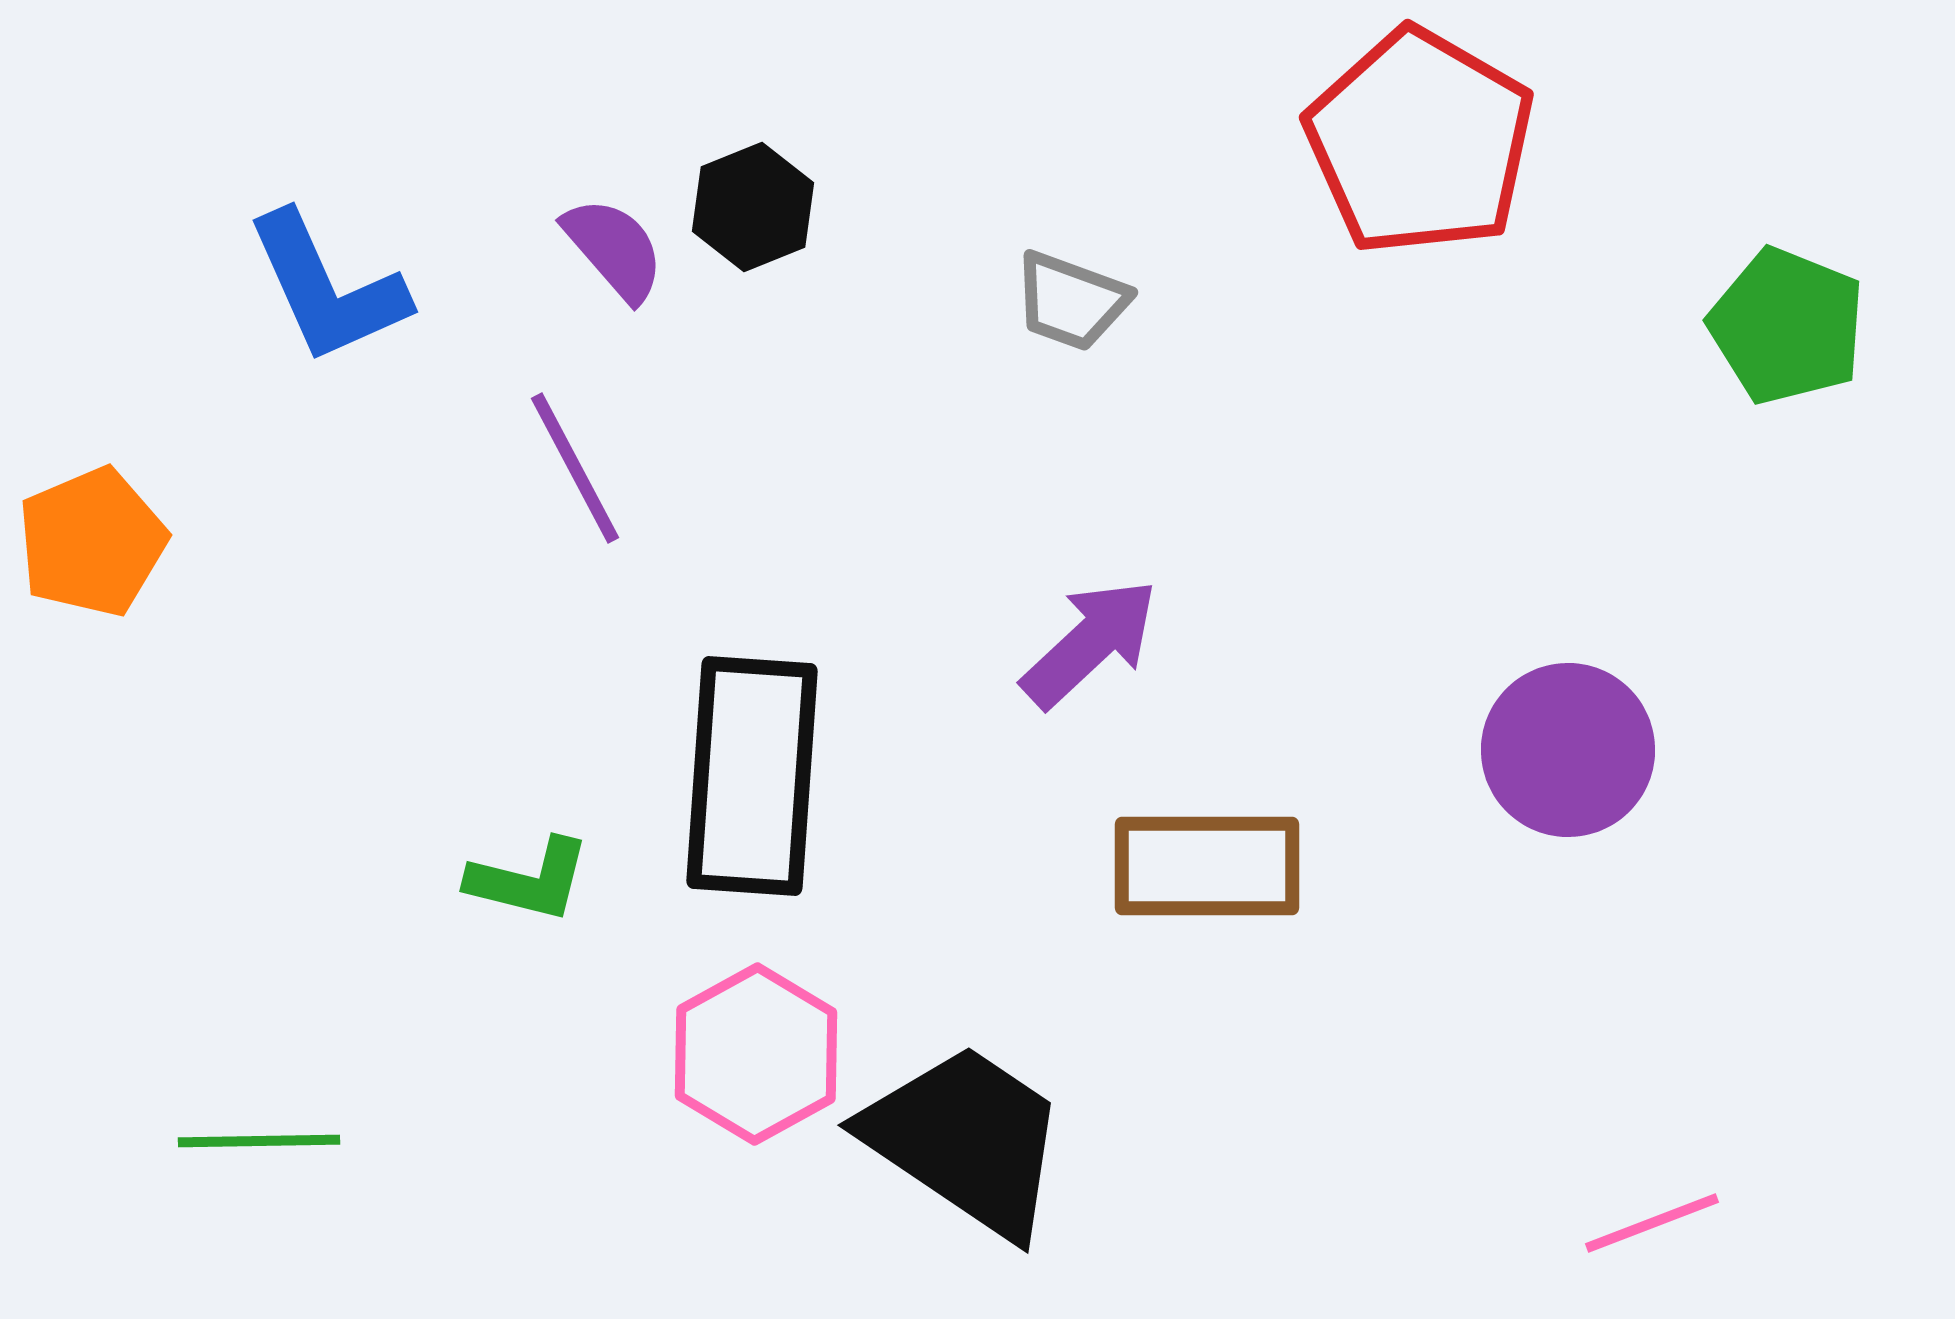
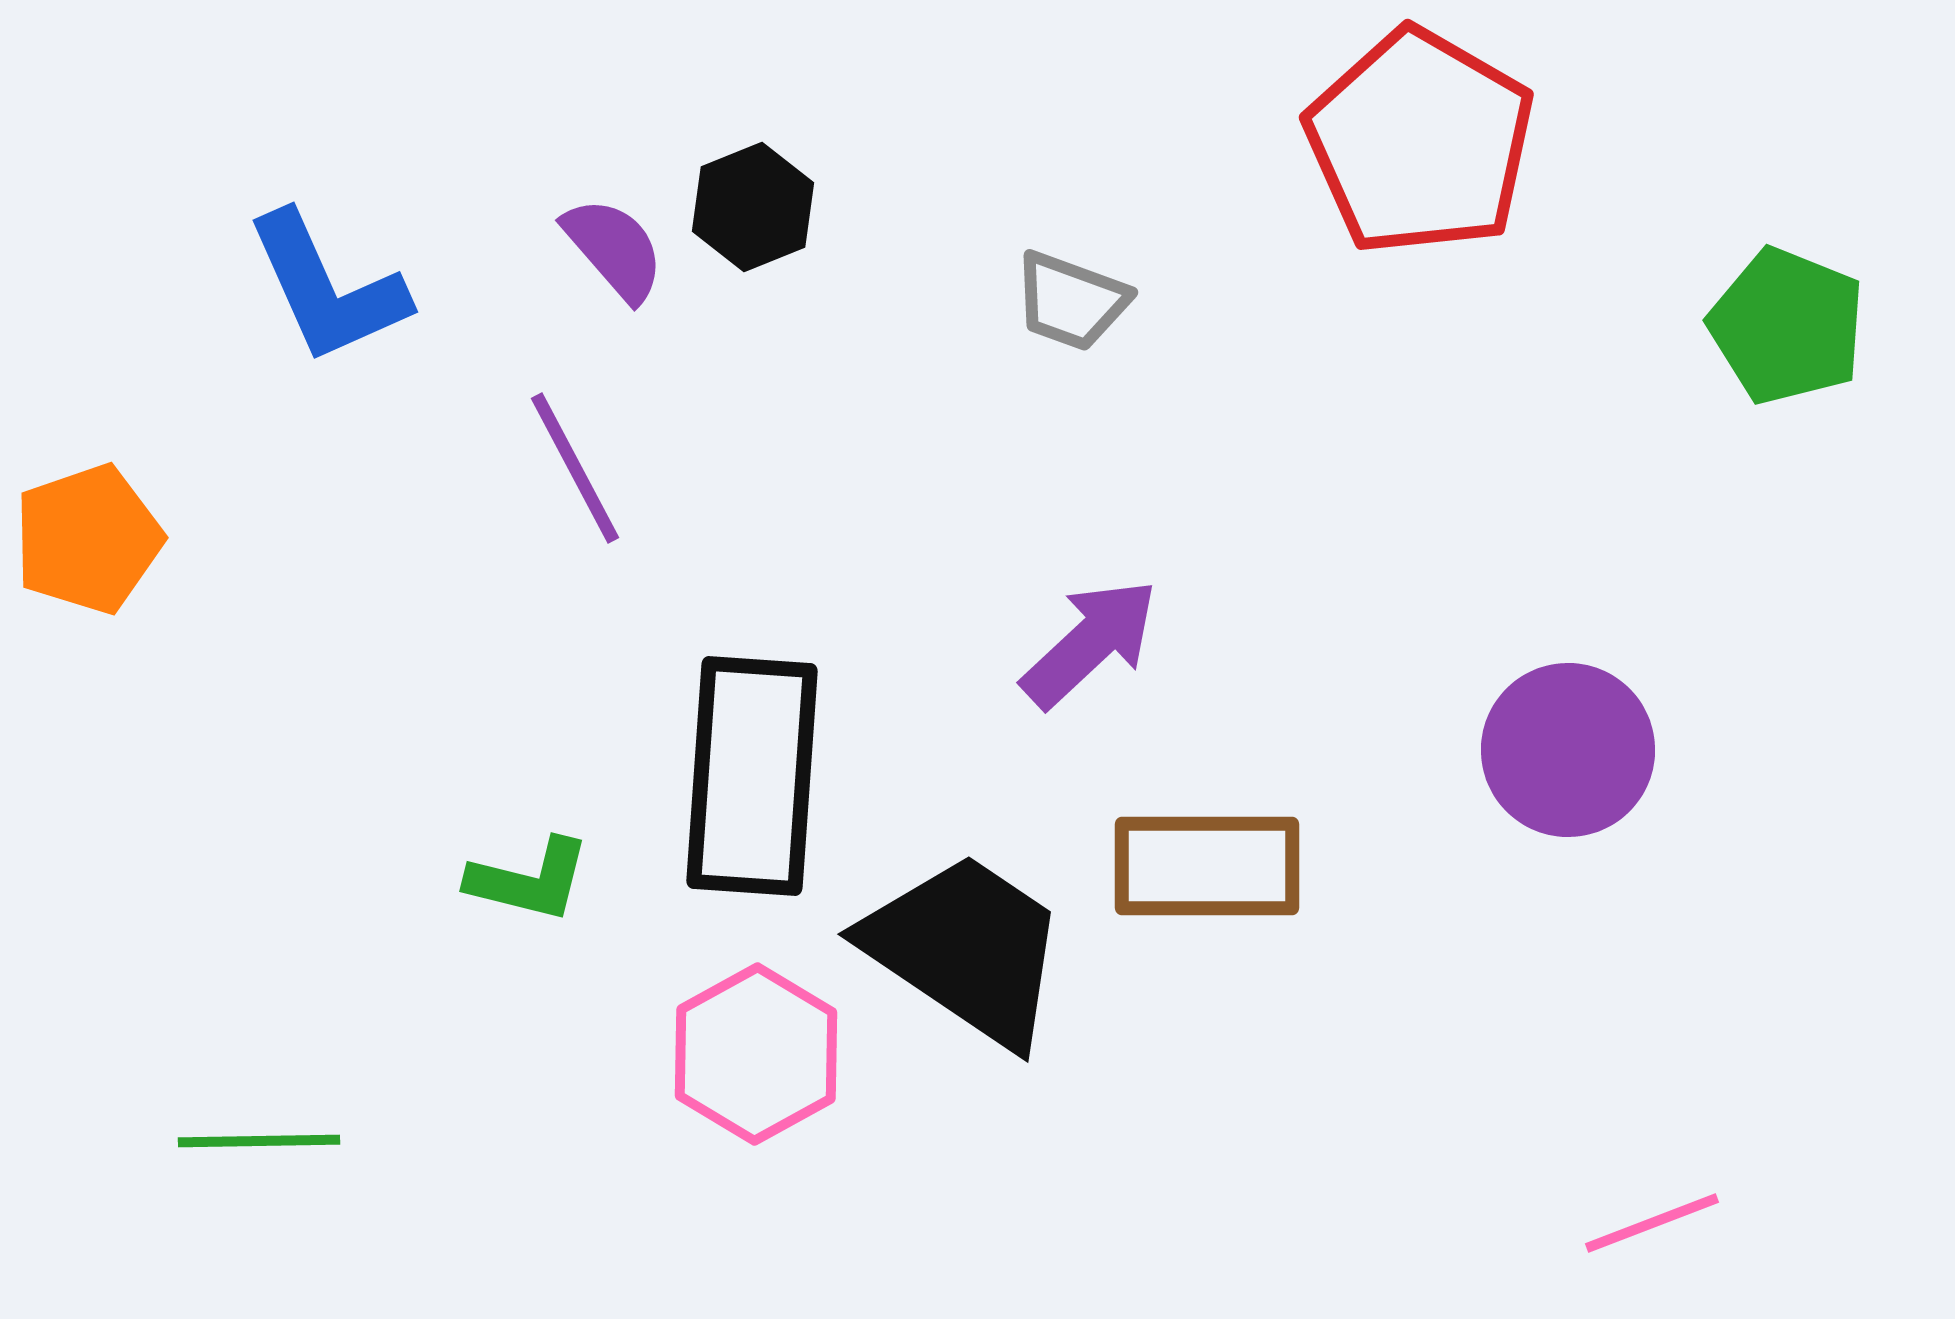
orange pentagon: moved 4 px left, 3 px up; rotated 4 degrees clockwise
black trapezoid: moved 191 px up
